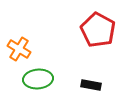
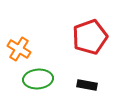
red pentagon: moved 8 px left, 7 px down; rotated 24 degrees clockwise
black rectangle: moved 4 px left
